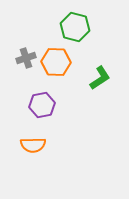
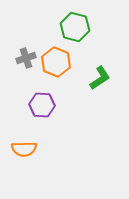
orange hexagon: rotated 20 degrees clockwise
purple hexagon: rotated 15 degrees clockwise
orange semicircle: moved 9 px left, 4 px down
